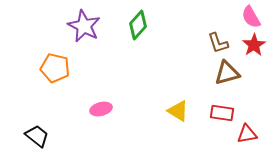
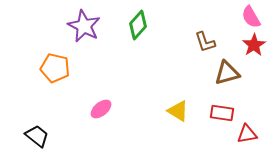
brown L-shape: moved 13 px left, 1 px up
pink ellipse: rotated 25 degrees counterclockwise
